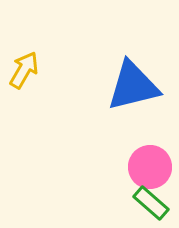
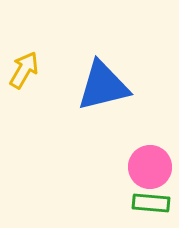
blue triangle: moved 30 px left
green rectangle: rotated 36 degrees counterclockwise
